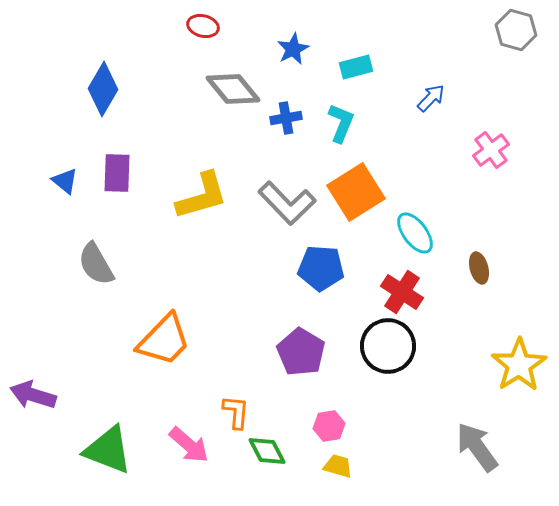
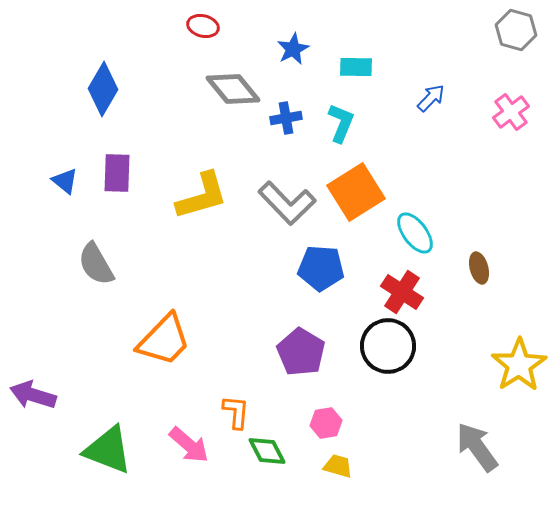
cyan rectangle: rotated 16 degrees clockwise
pink cross: moved 20 px right, 38 px up
pink hexagon: moved 3 px left, 3 px up
